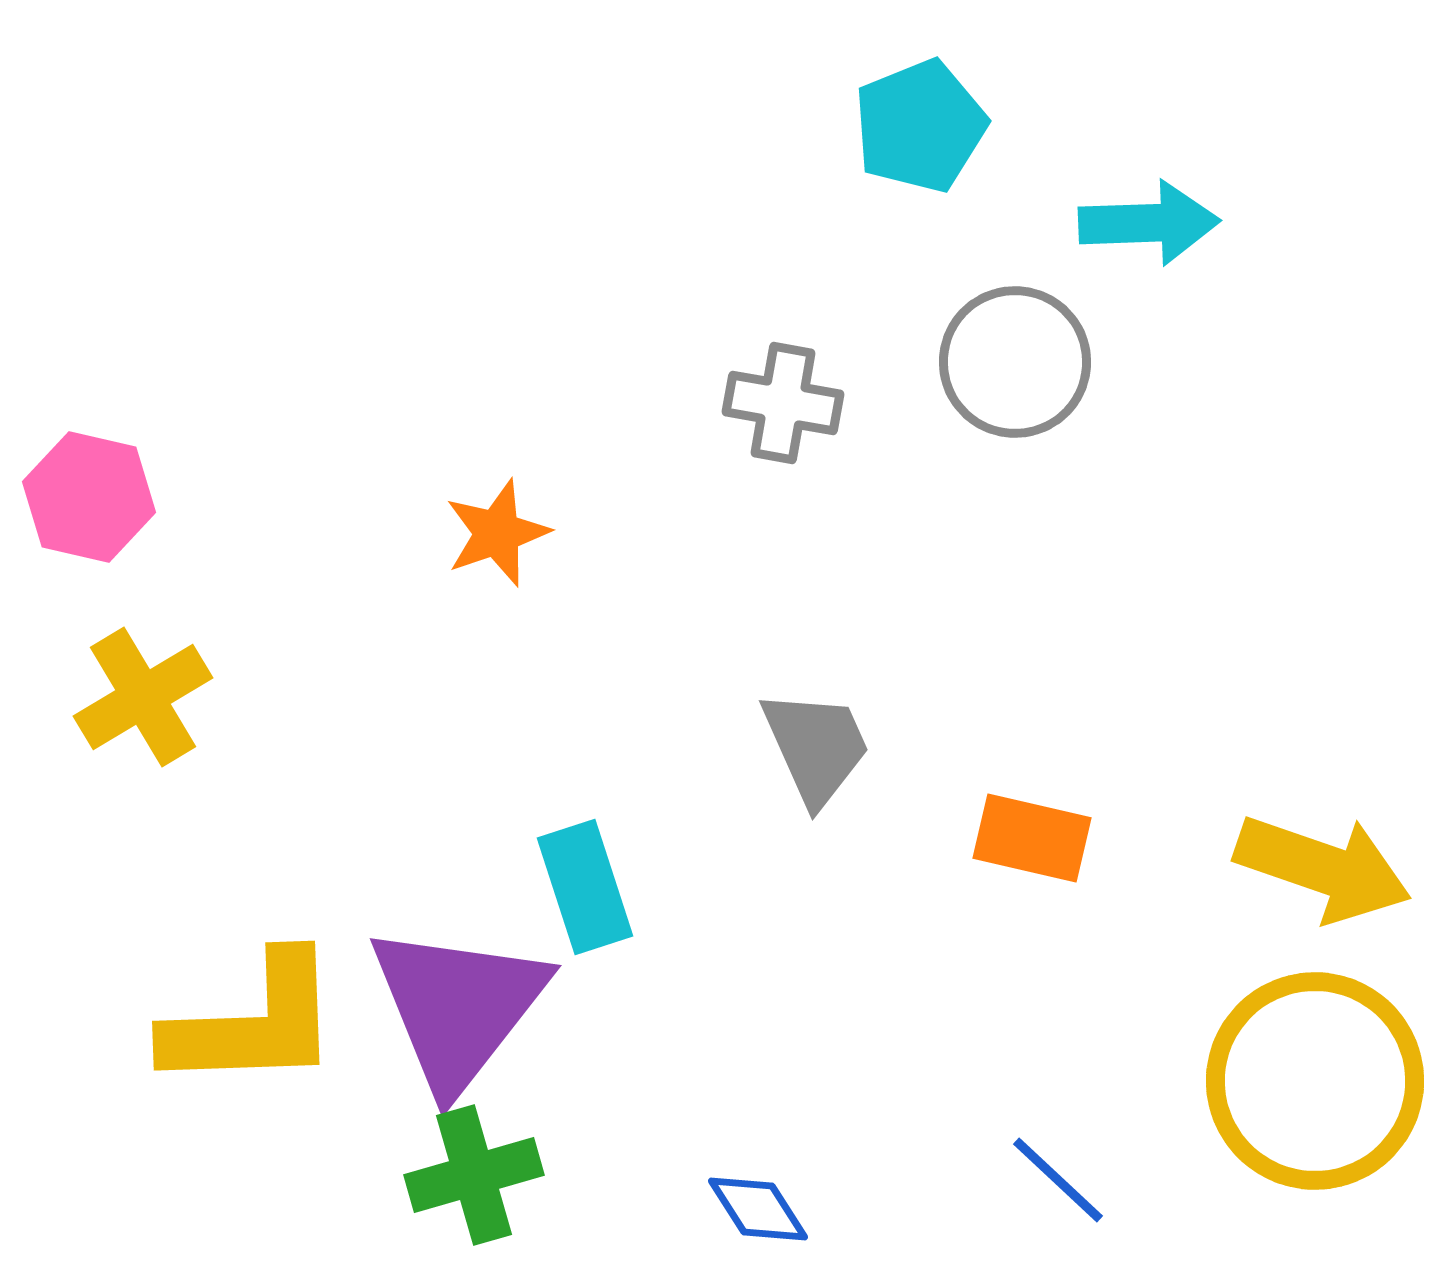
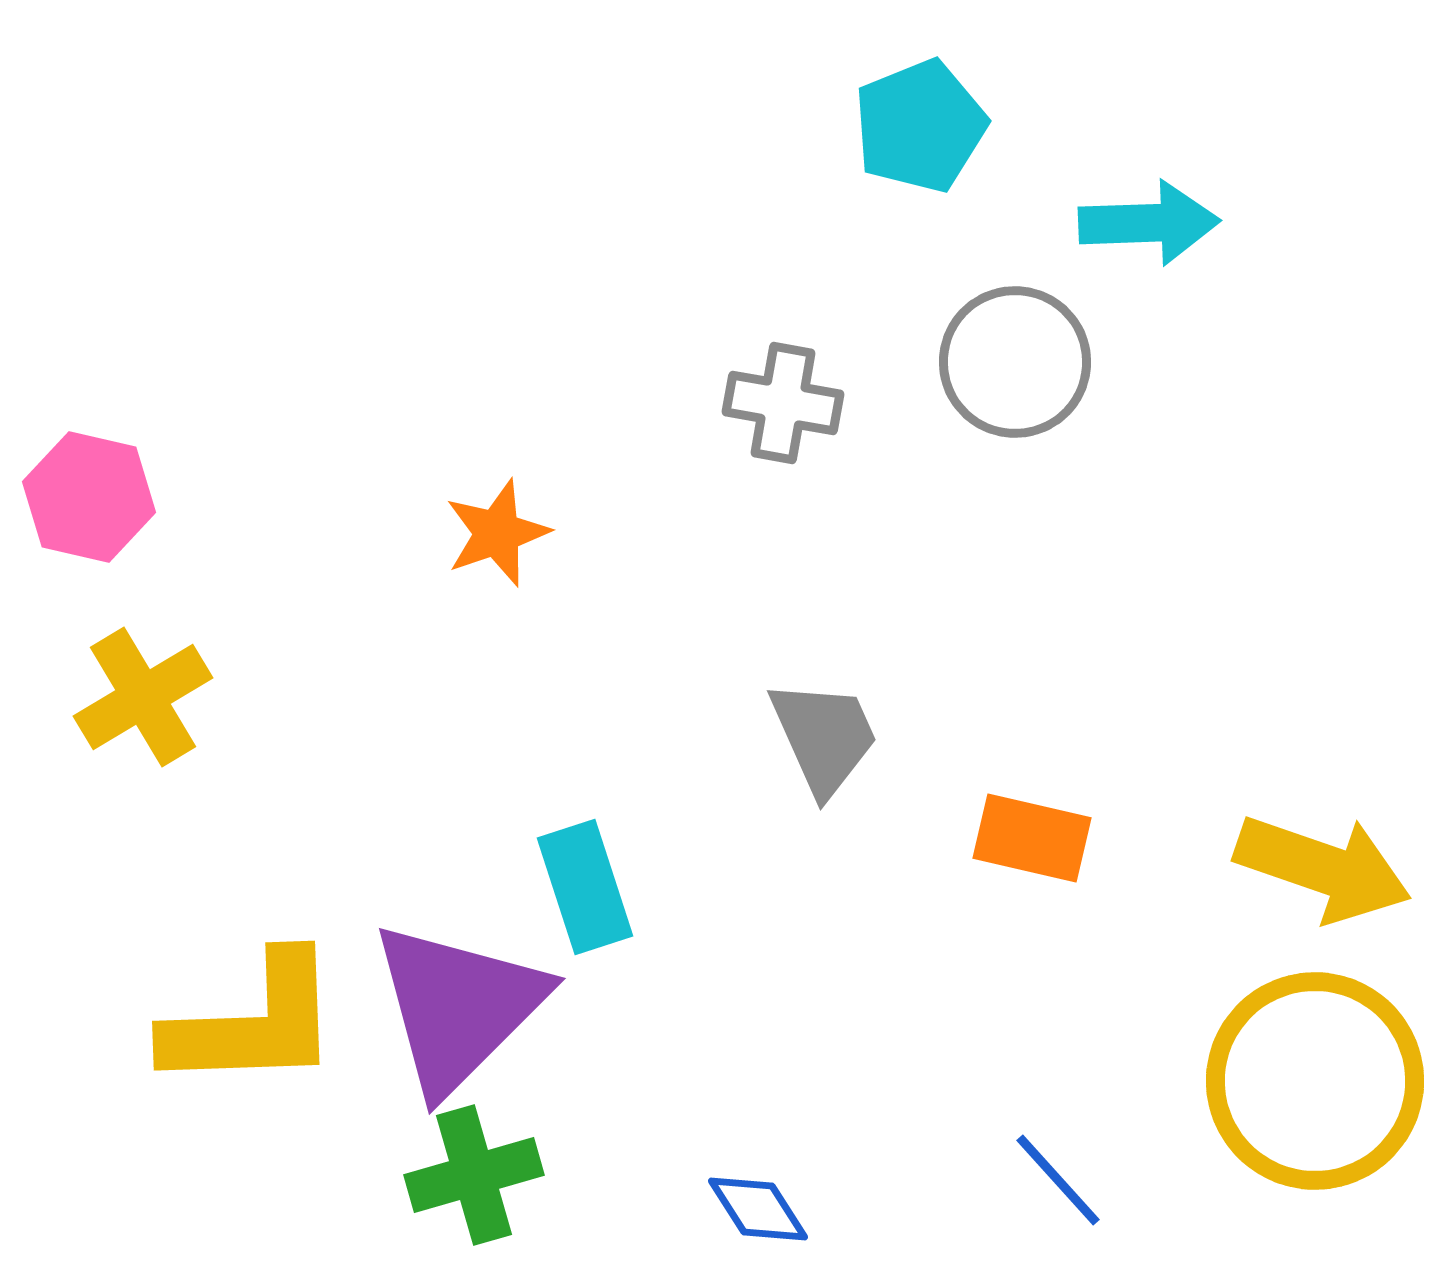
gray trapezoid: moved 8 px right, 10 px up
purple triangle: rotated 7 degrees clockwise
blue line: rotated 5 degrees clockwise
